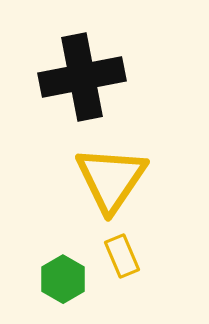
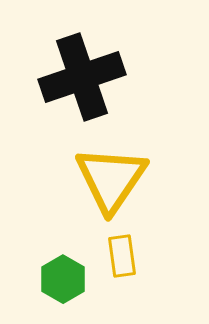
black cross: rotated 8 degrees counterclockwise
yellow rectangle: rotated 15 degrees clockwise
